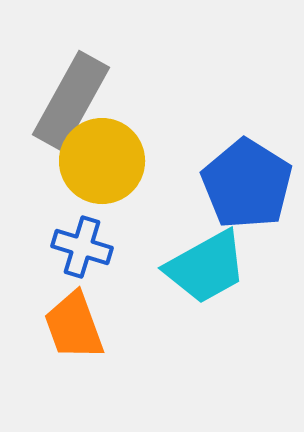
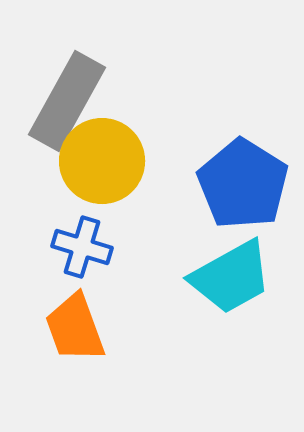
gray rectangle: moved 4 px left
blue pentagon: moved 4 px left
cyan trapezoid: moved 25 px right, 10 px down
orange trapezoid: moved 1 px right, 2 px down
